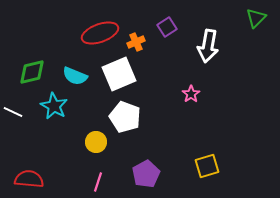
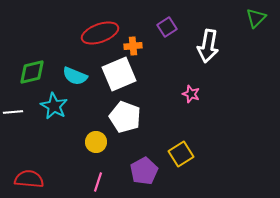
orange cross: moved 3 px left, 4 px down; rotated 18 degrees clockwise
pink star: rotated 18 degrees counterclockwise
white line: rotated 30 degrees counterclockwise
yellow square: moved 26 px left, 12 px up; rotated 15 degrees counterclockwise
purple pentagon: moved 2 px left, 3 px up
